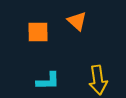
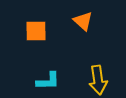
orange triangle: moved 6 px right
orange square: moved 2 px left, 1 px up
